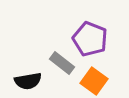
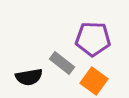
purple pentagon: moved 3 px right; rotated 20 degrees counterclockwise
black semicircle: moved 1 px right, 4 px up
